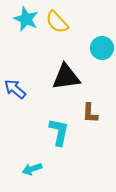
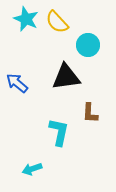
cyan circle: moved 14 px left, 3 px up
blue arrow: moved 2 px right, 6 px up
